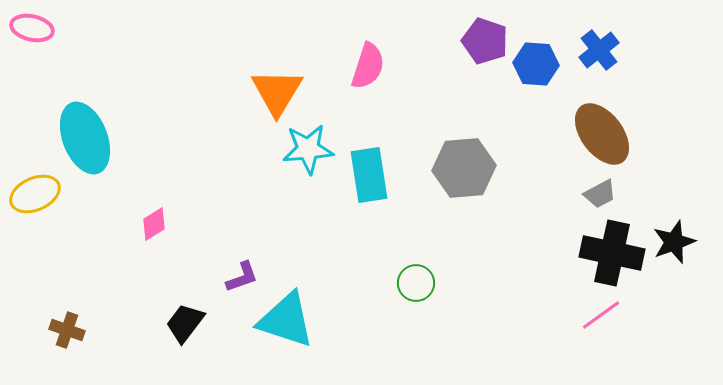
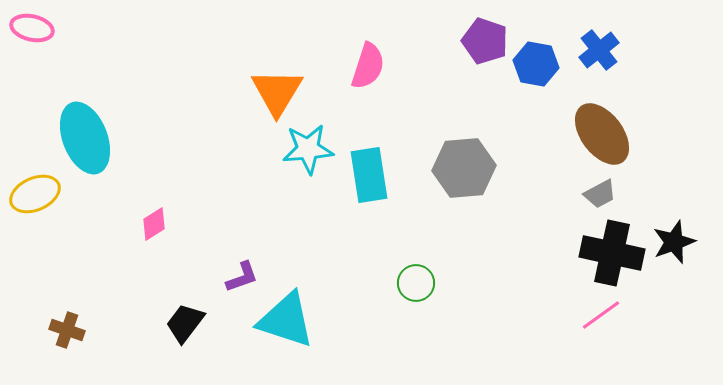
blue hexagon: rotated 6 degrees clockwise
